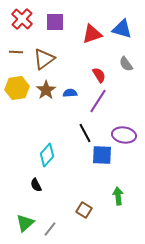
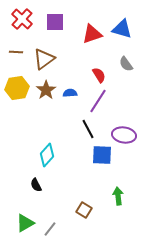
black line: moved 3 px right, 4 px up
green triangle: rotated 12 degrees clockwise
